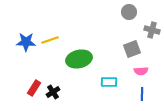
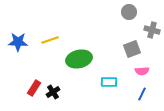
blue star: moved 8 px left
pink semicircle: moved 1 px right
blue line: rotated 24 degrees clockwise
